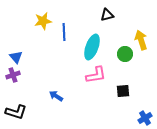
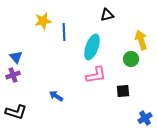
green circle: moved 6 px right, 5 px down
